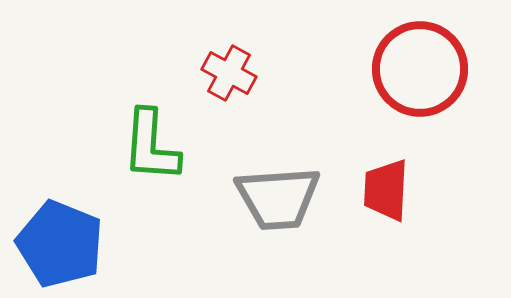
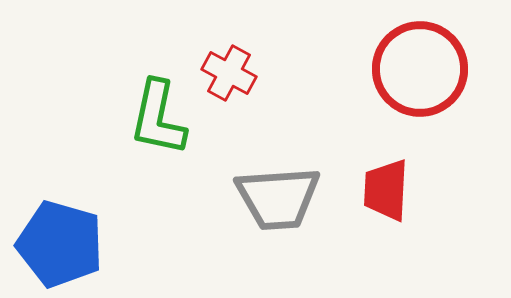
green L-shape: moved 7 px right, 28 px up; rotated 8 degrees clockwise
blue pentagon: rotated 6 degrees counterclockwise
